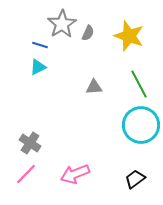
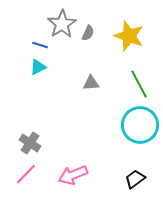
gray triangle: moved 3 px left, 4 px up
cyan circle: moved 1 px left
pink arrow: moved 2 px left, 1 px down
